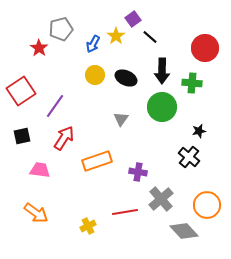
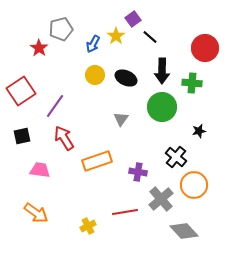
red arrow: rotated 65 degrees counterclockwise
black cross: moved 13 px left
orange circle: moved 13 px left, 20 px up
